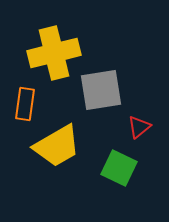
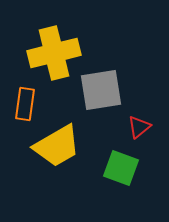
green square: moved 2 px right; rotated 6 degrees counterclockwise
